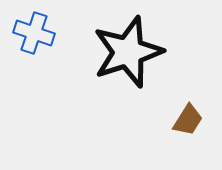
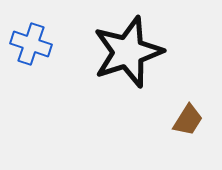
blue cross: moved 3 px left, 11 px down
